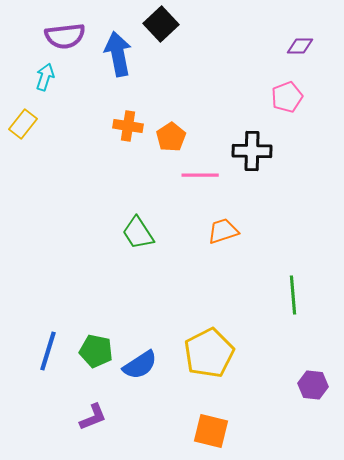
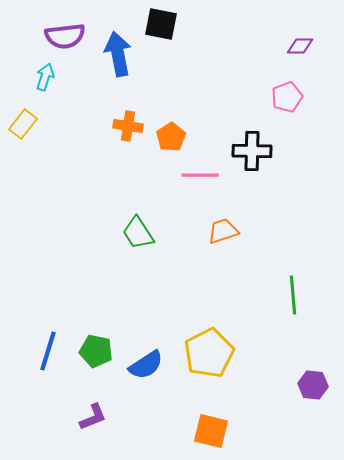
black square: rotated 36 degrees counterclockwise
blue semicircle: moved 6 px right
